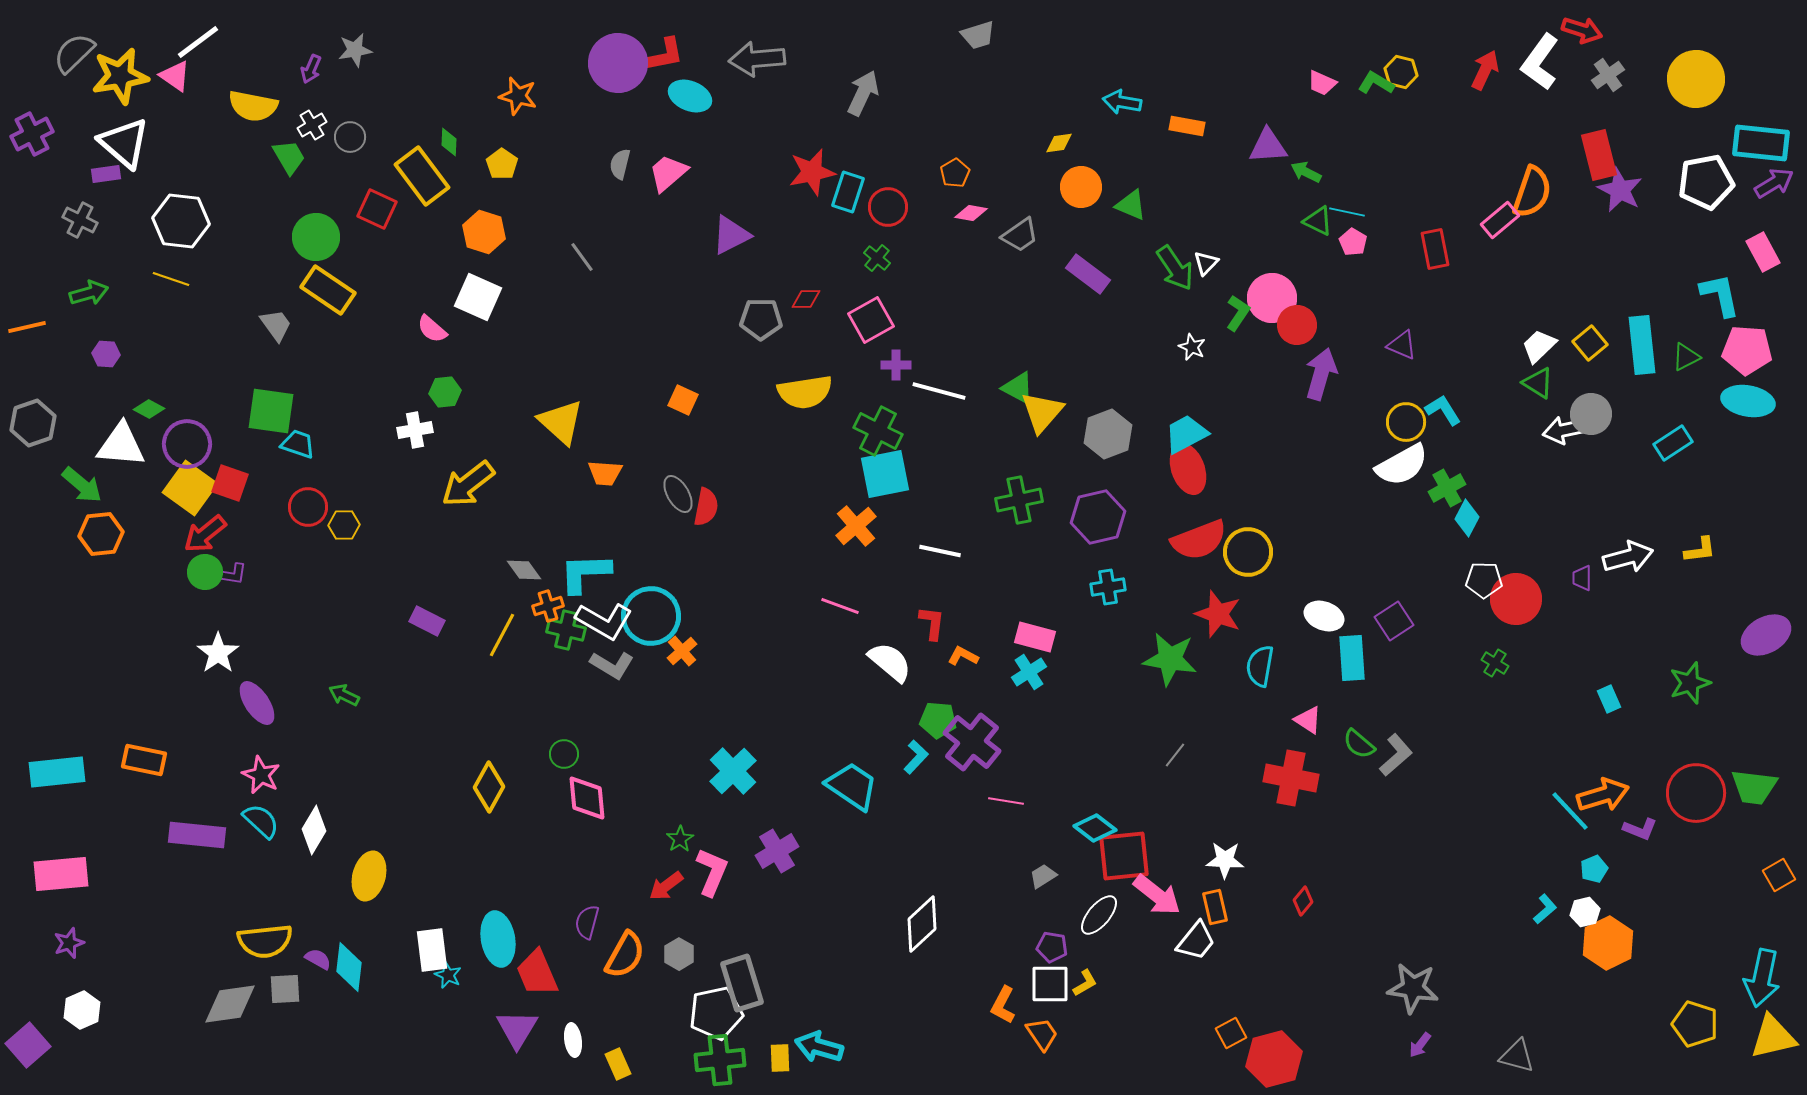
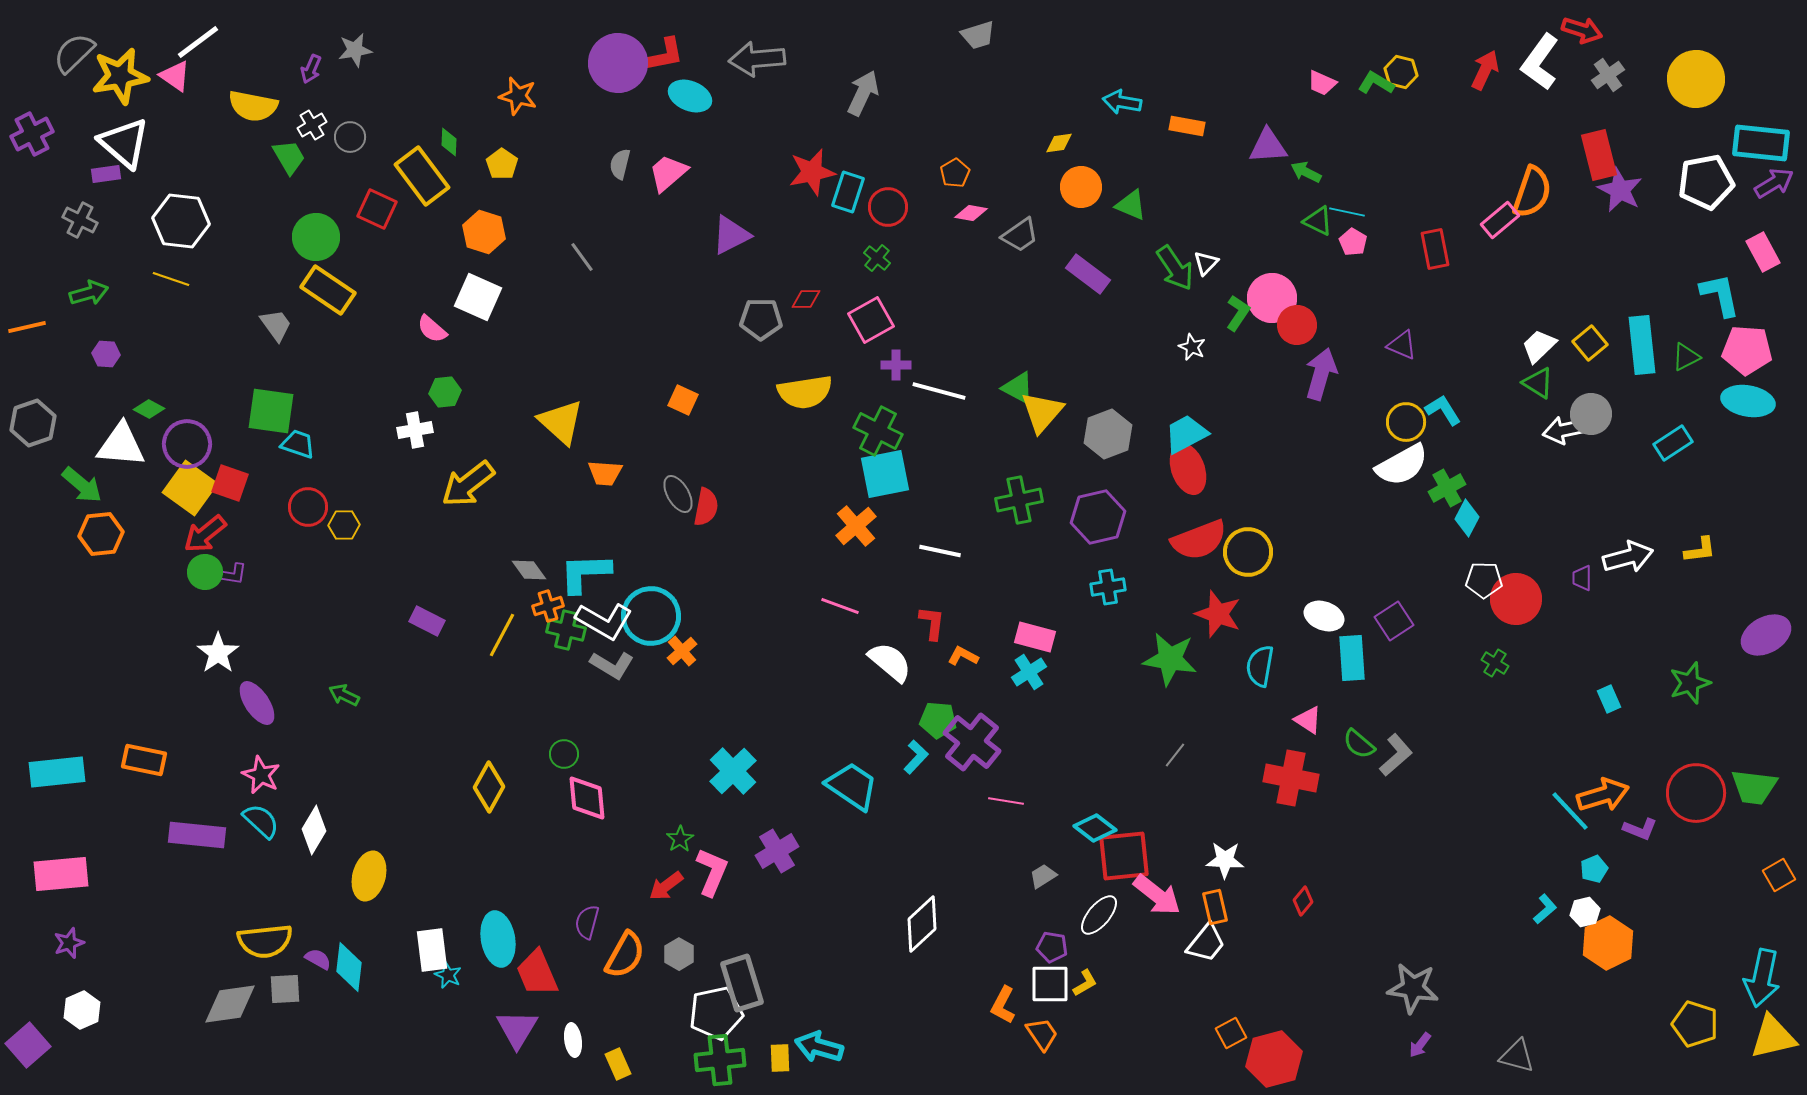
gray diamond at (524, 570): moved 5 px right
white trapezoid at (1196, 941): moved 10 px right, 2 px down
